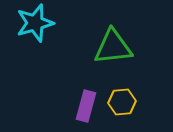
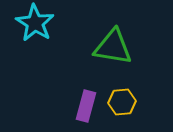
cyan star: rotated 24 degrees counterclockwise
green triangle: rotated 15 degrees clockwise
